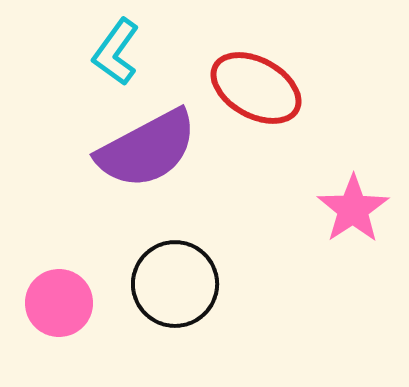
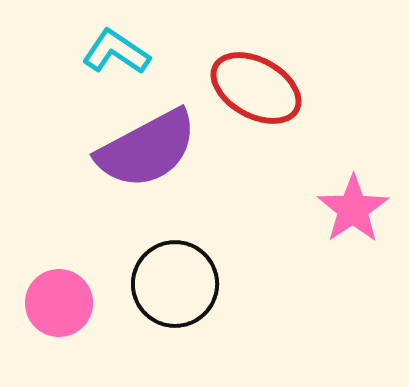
cyan L-shape: rotated 88 degrees clockwise
